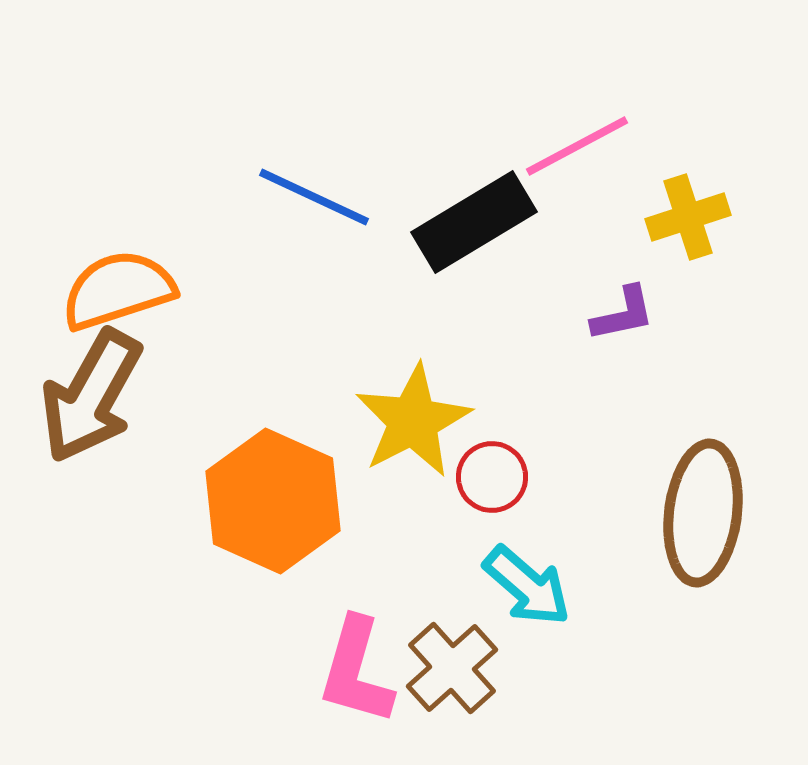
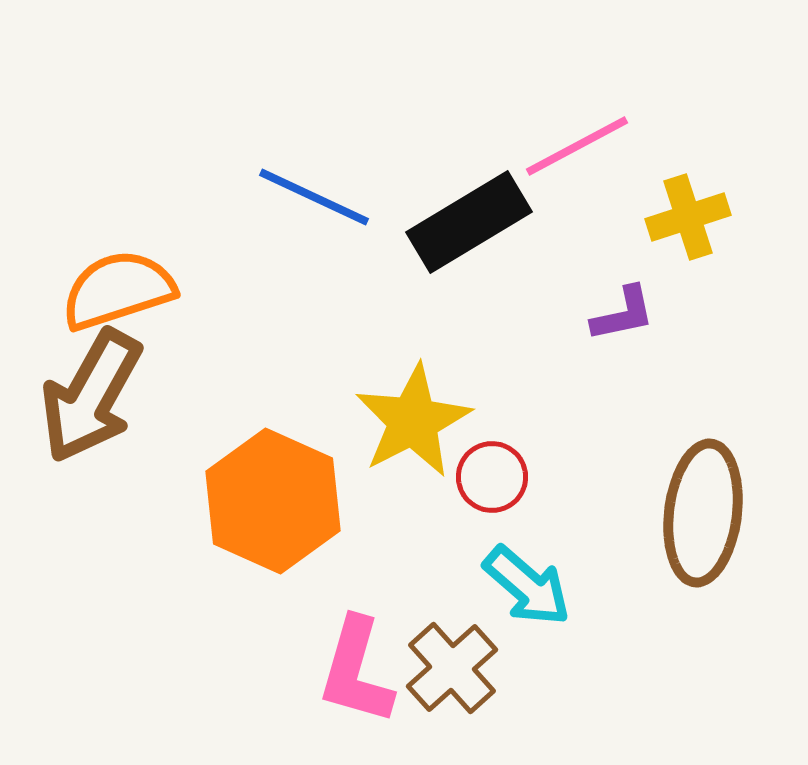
black rectangle: moved 5 px left
